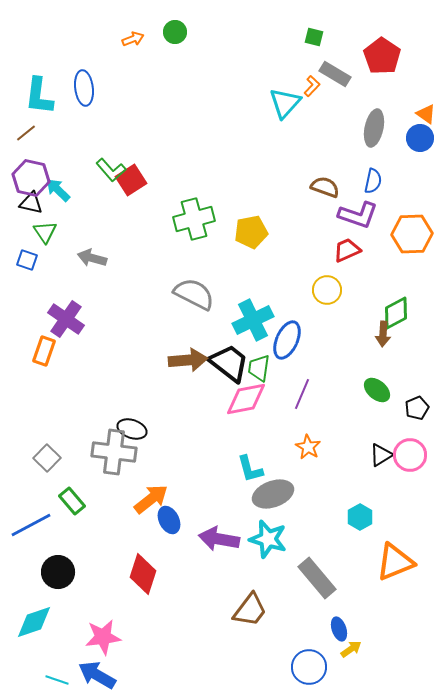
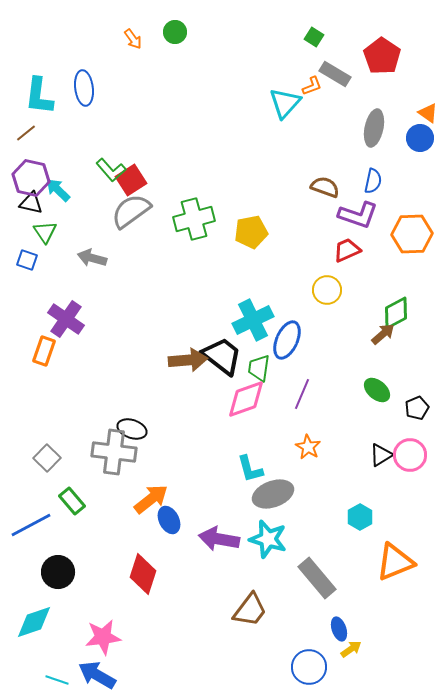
green square at (314, 37): rotated 18 degrees clockwise
orange arrow at (133, 39): rotated 75 degrees clockwise
orange L-shape at (312, 86): rotated 25 degrees clockwise
orange triangle at (426, 114): moved 2 px right, 1 px up
gray semicircle at (194, 294): moved 63 px left, 83 px up; rotated 63 degrees counterclockwise
brown arrow at (383, 334): rotated 135 degrees counterclockwise
black trapezoid at (229, 363): moved 7 px left, 7 px up
pink diamond at (246, 399): rotated 9 degrees counterclockwise
